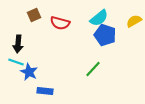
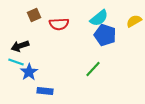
red semicircle: moved 1 px left, 1 px down; rotated 18 degrees counterclockwise
black arrow: moved 2 px right, 2 px down; rotated 66 degrees clockwise
blue star: rotated 12 degrees clockwise
